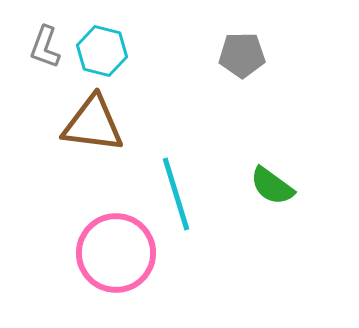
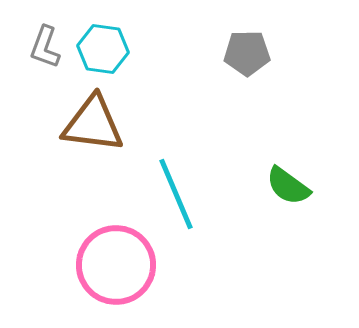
cyan hexagon: moved 1 px right, 2 px up; rotated 6 degrees counterclockwise
gray pentagon: moved 5 px right, 2 px up
green semicircle: moved 16 px right
cyan line: rotated 6 degrees counterclockwise
pink circle: moved 12 px down
